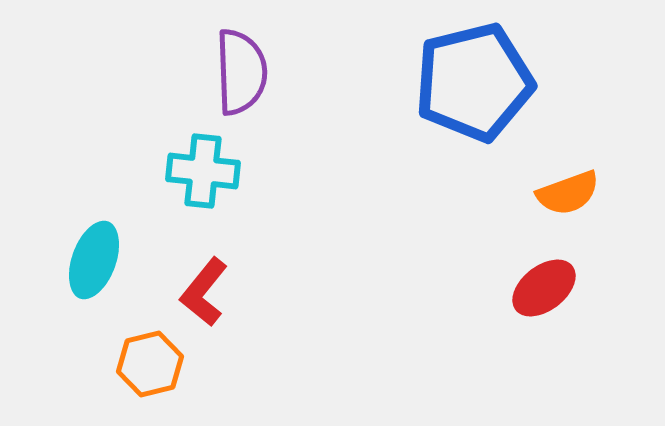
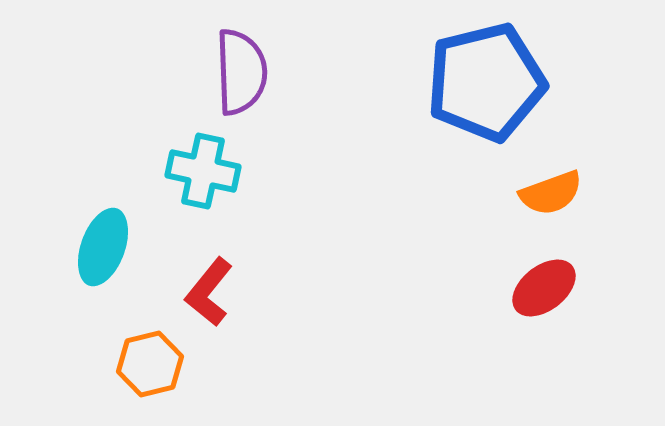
blue pentagon: moved 12 px right
cyan cross: rotated 6 degrees clockwise
orange semicircle: moved 17 px left
cyan ellipse: moved 9 px right, 13 px up
red L-shape: moved 5 px right
